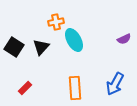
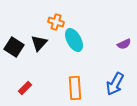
orange cross: rotated 28 degrees clockwise
purple semicircle: moved 5 px down
black triangle: moved 2 px left, 4 px up
